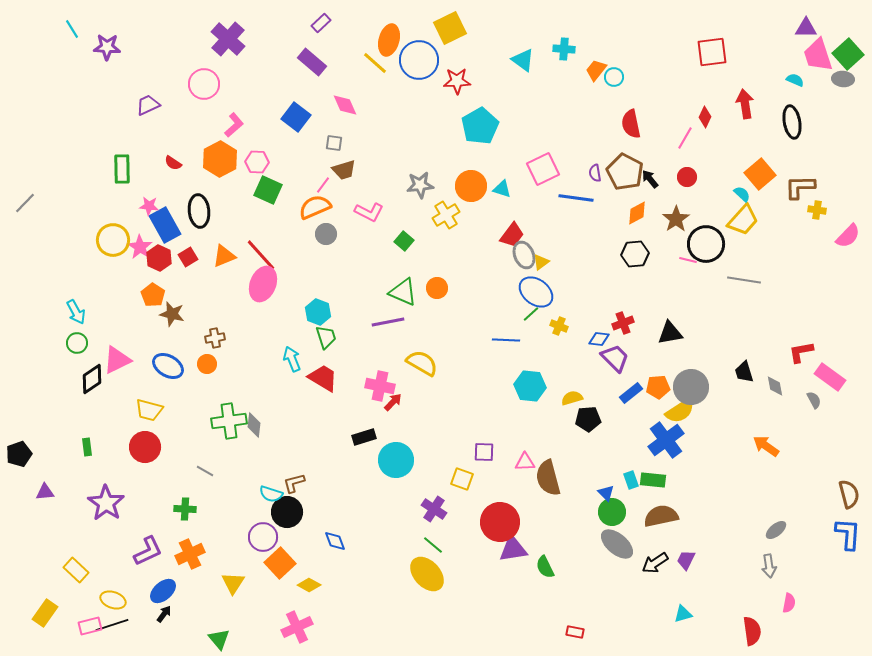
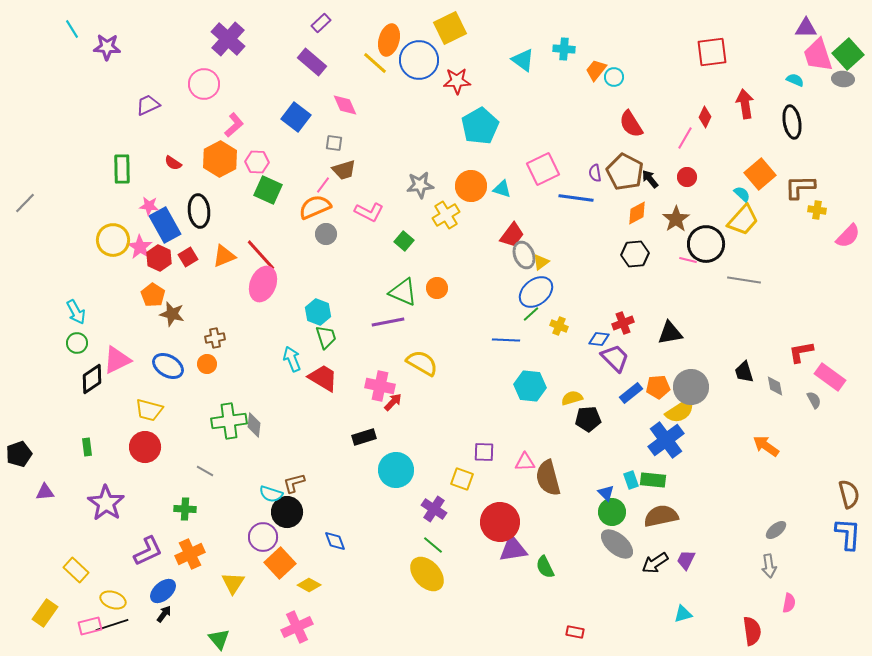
red semicircle at (631, 124): rotated 20 degrees counterclockwise
blue ellipse at (536, 292): rotated 76 degrees counterclockwise
cyan circle at (396, 460): moved 10 px down
